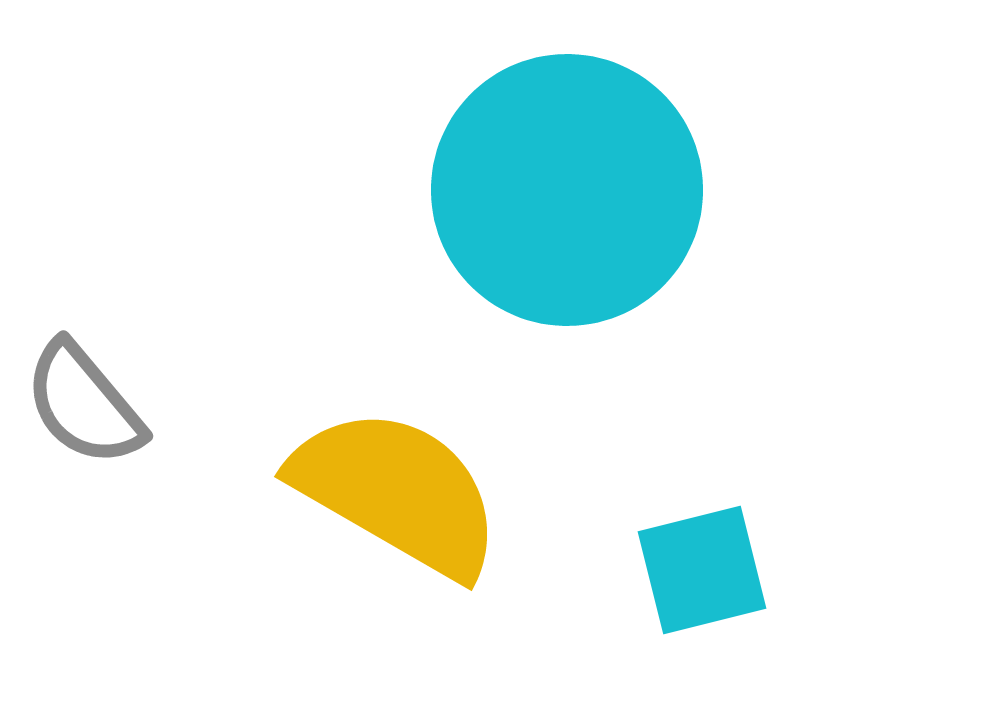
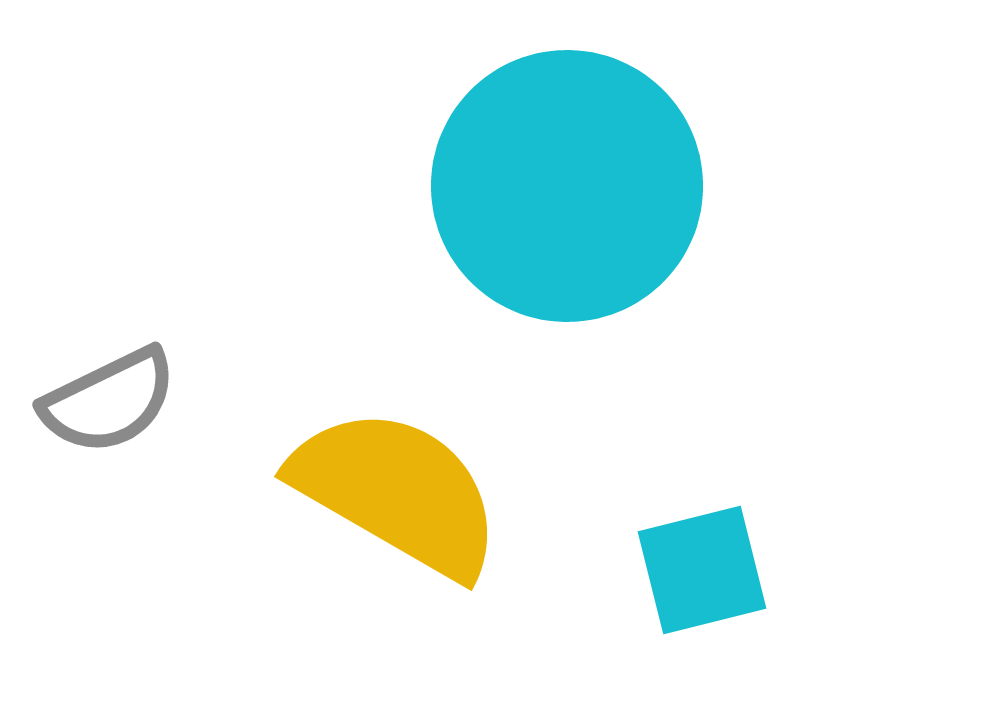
cyan circle: moved 4 px up
gray semicircle: moved 25 px right, 3 px up; rotated 76 degrees counterclockwise
